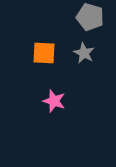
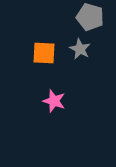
gray star: moved 4 px left, 4 px up
